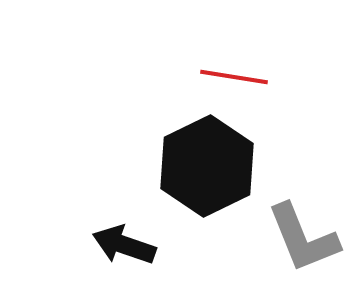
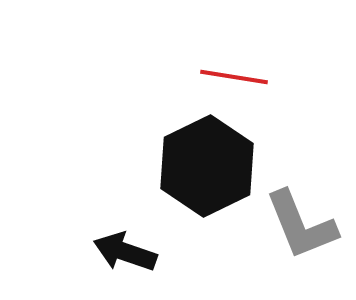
gray L-shape: moved 2 px left, 13 px up
black arrow: moved 1 px right, 7 px down
